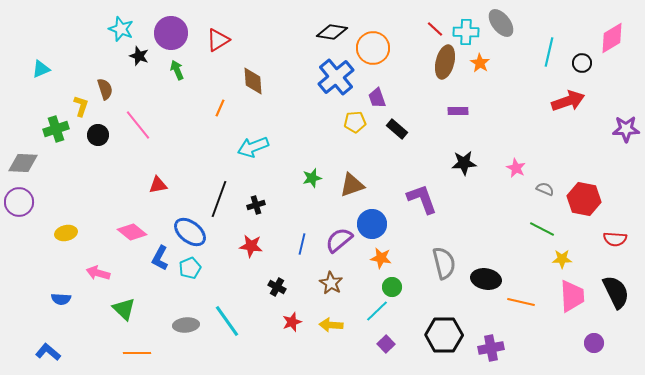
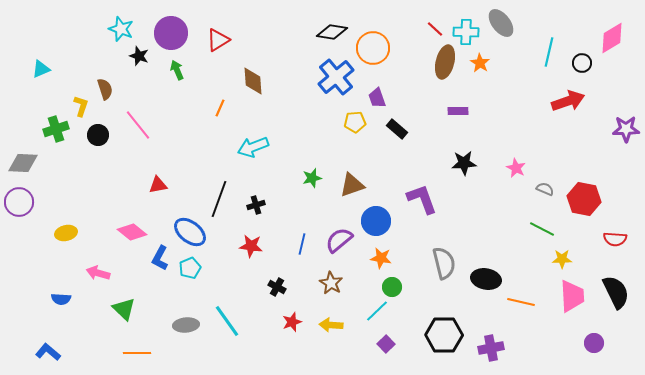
blue circle at (372, 224): moved 4 px right, 3 px up
